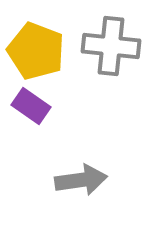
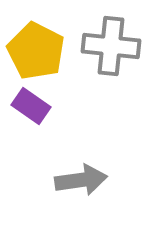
yellow pentagon: rotated 6 degrees clockwise
